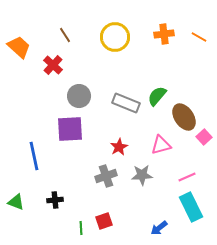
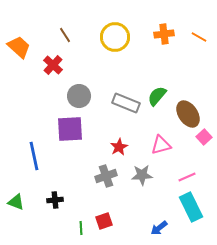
brown ellipse: moved 4 px right, 3 px up
